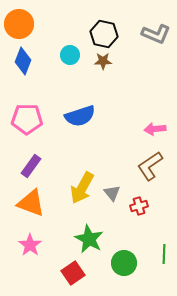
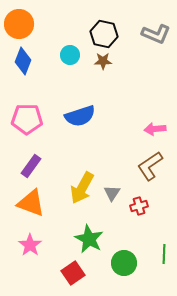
gray triangle: rotated 12 degrees clockwise
